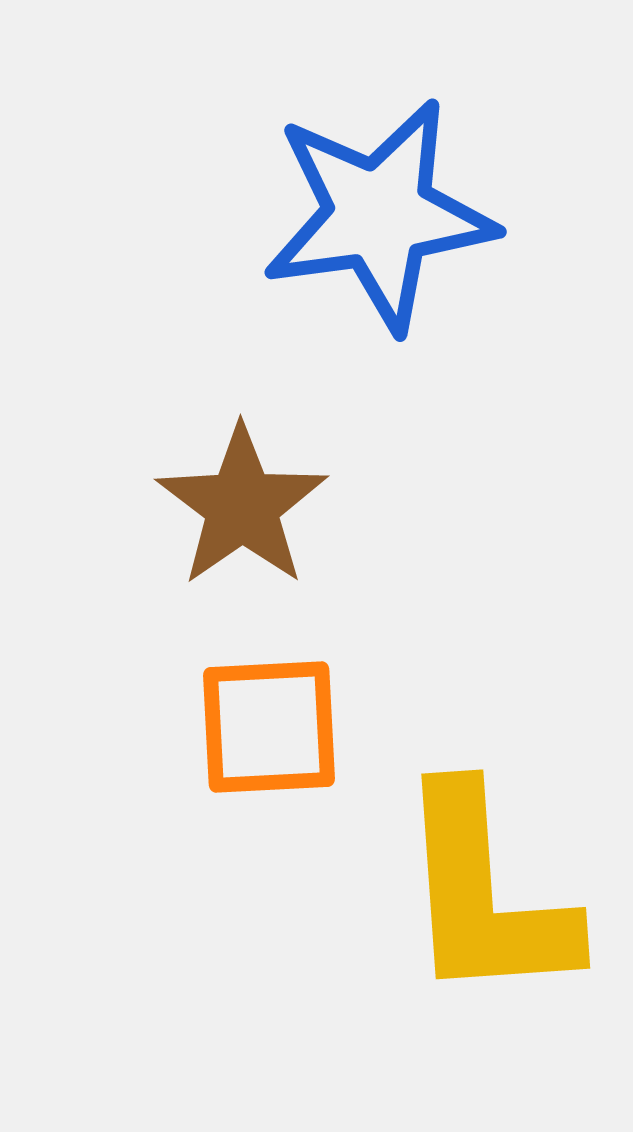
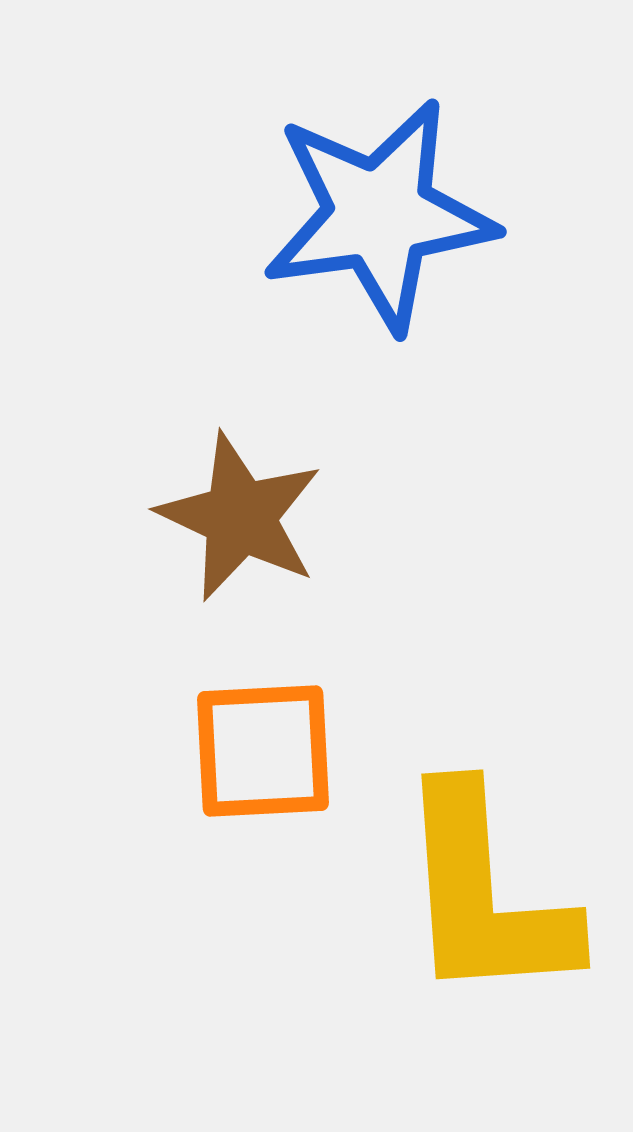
brown star: moved 2 px left, 11 px down; rotated 12 degrees counterclockwise
orange square: moved 6 px left, 24 px down
